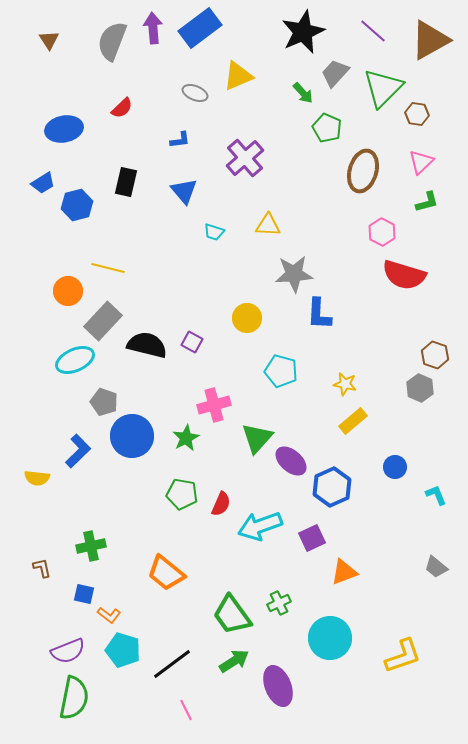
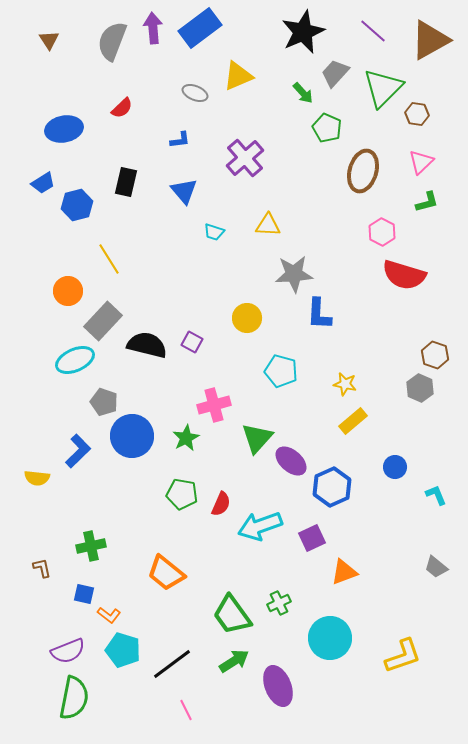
yellow line at (108, 268): moved 1 px right, 9 px up; rotated 44 degrees clockwise
